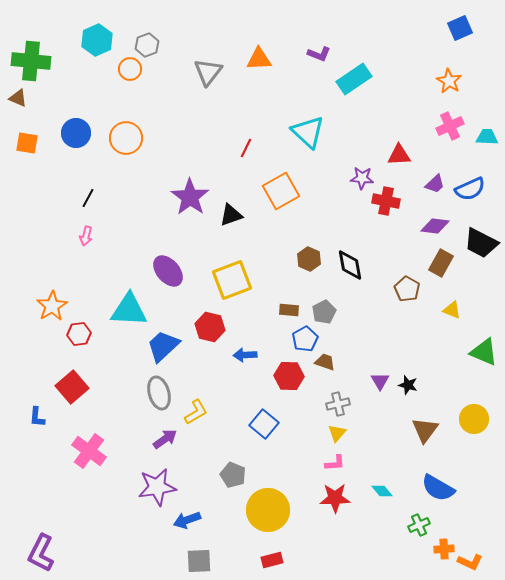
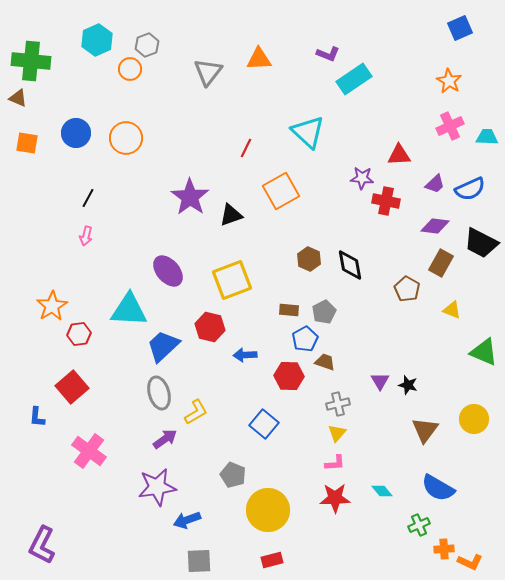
purple L-shape at (319, 54): moved 9 px right
purple L-shape at (41, 553): moved 1 px right, 8 px up
